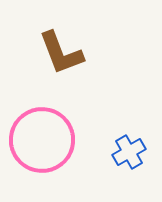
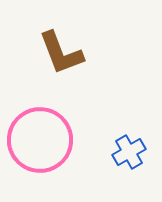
pink circle: moved 2 px left
